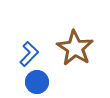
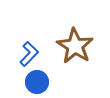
brown star: moved 2 px up
